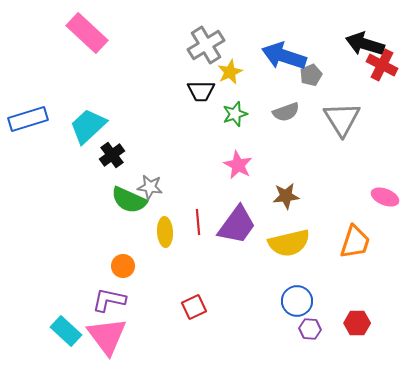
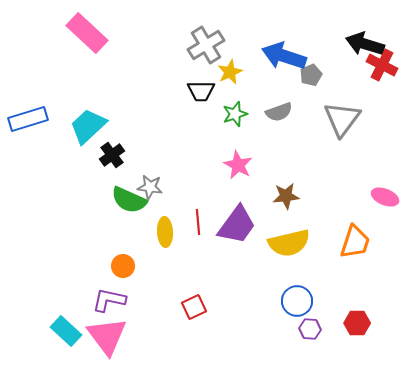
gray semicircle: moved 7 px left
gray triangle: rotated 9 degrees clockwise
